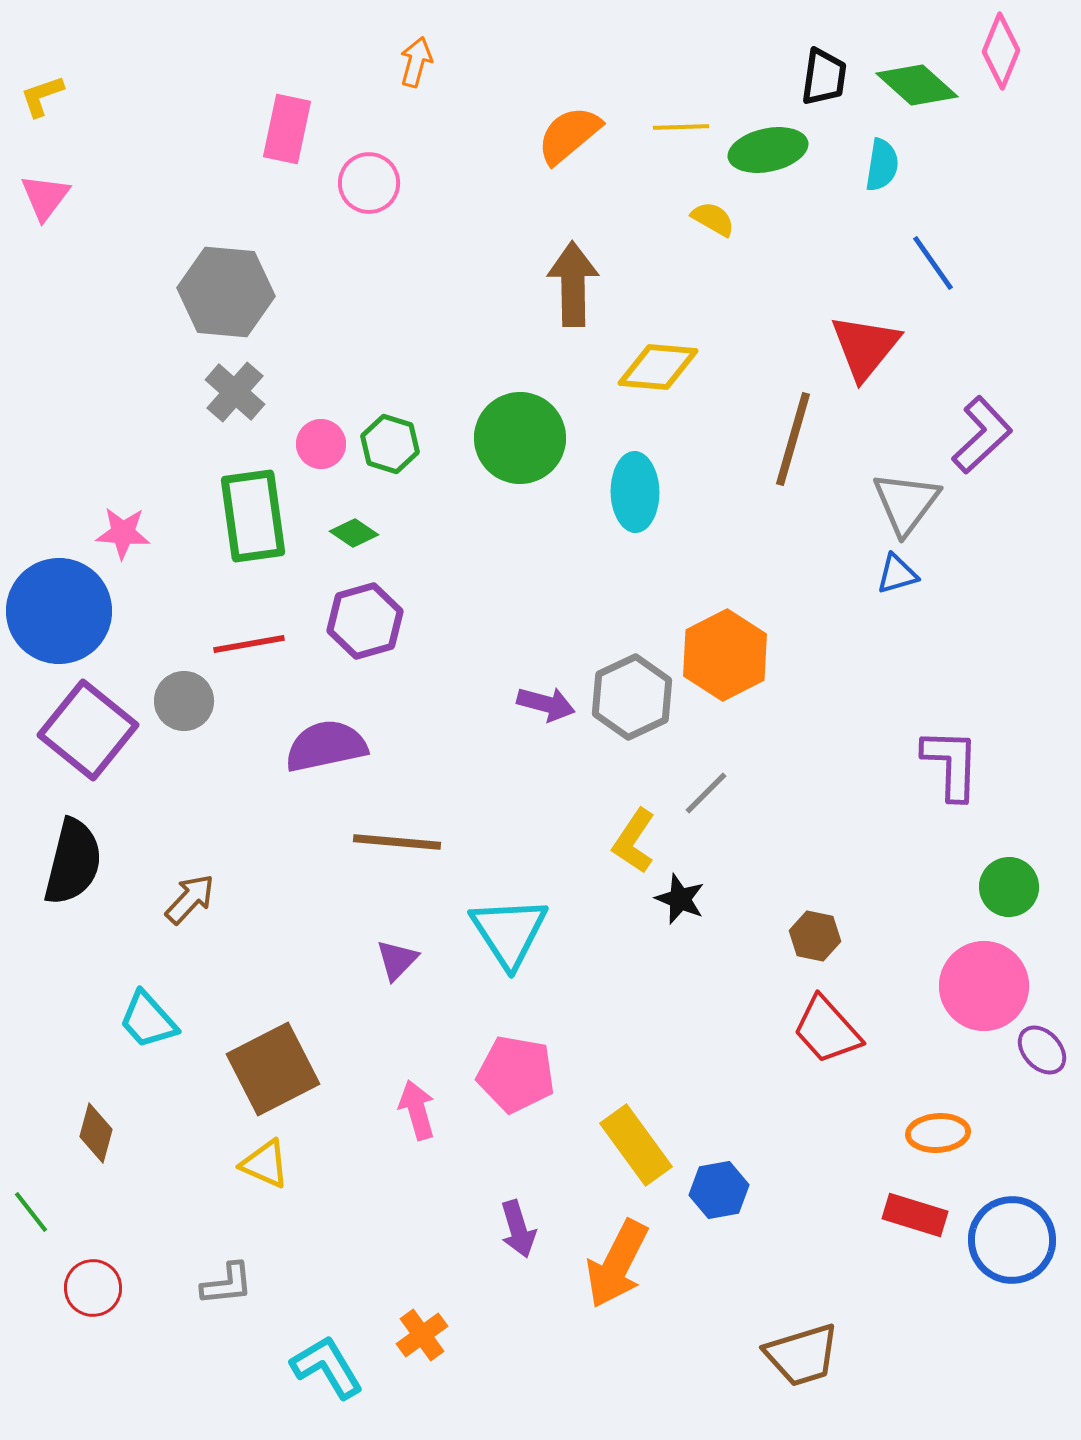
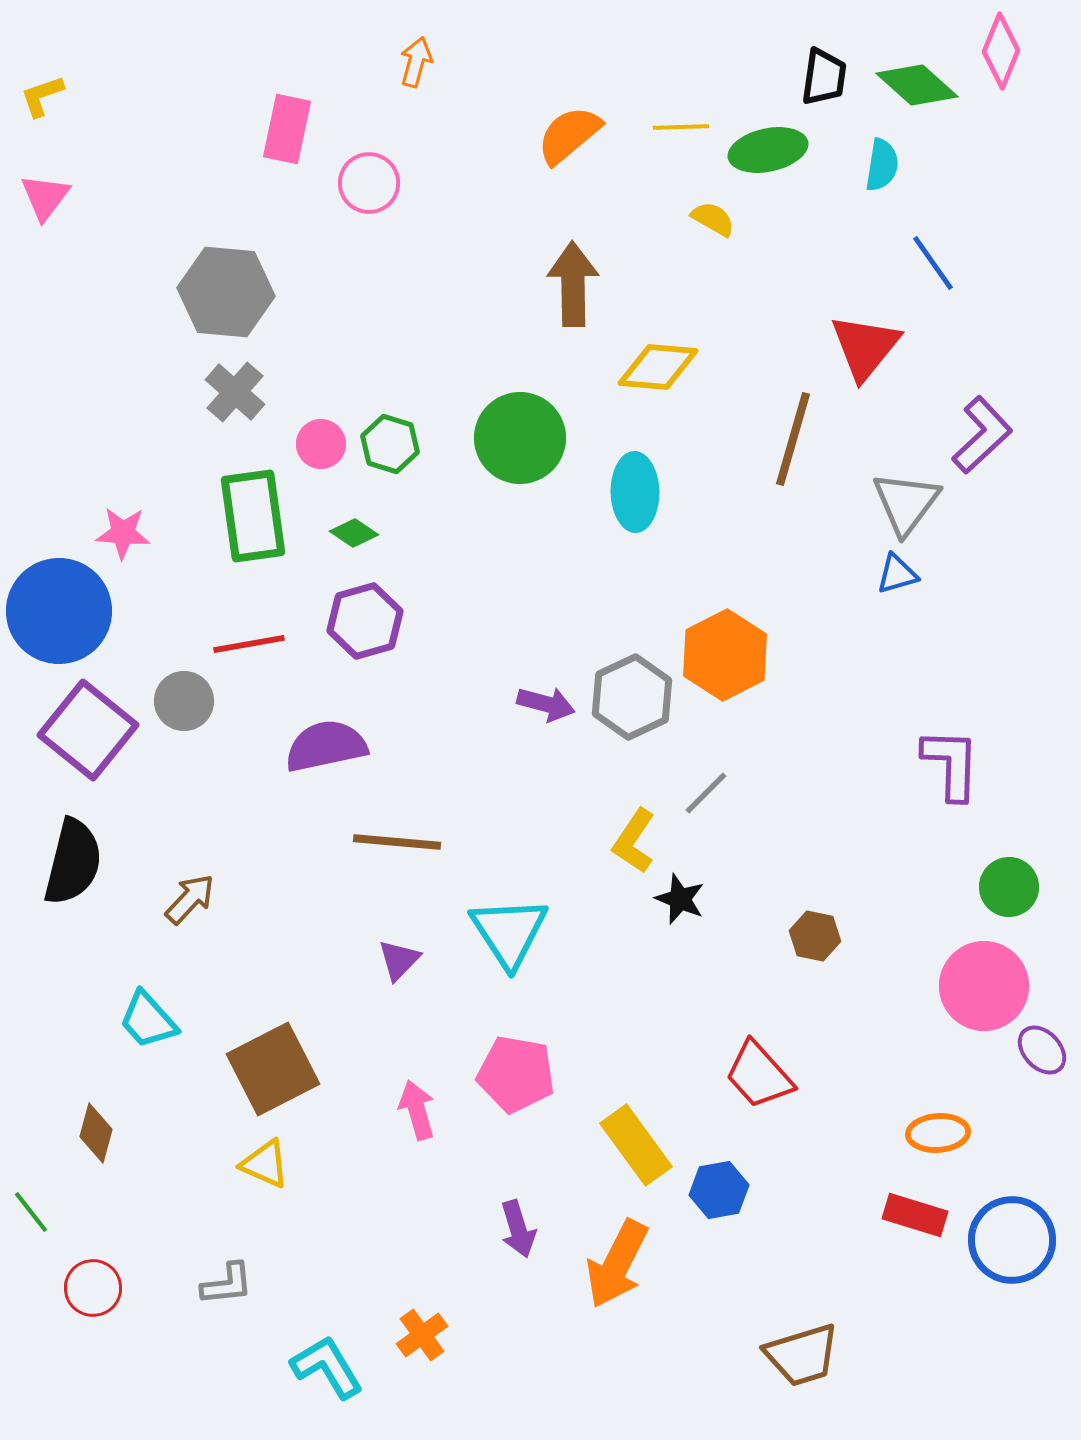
purple triangle at (397, 960): moved 2 px right
red trapezoid at (827, 1030): moved 68 px left, 45 px down
